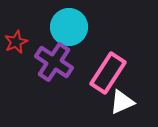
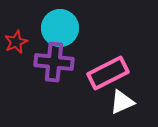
cyan circle: moved 9 px left, 1 px down
purple cross: rotated 27 degrees counterclockwise
pink rectangle: rotated 30 degrees clockwise
